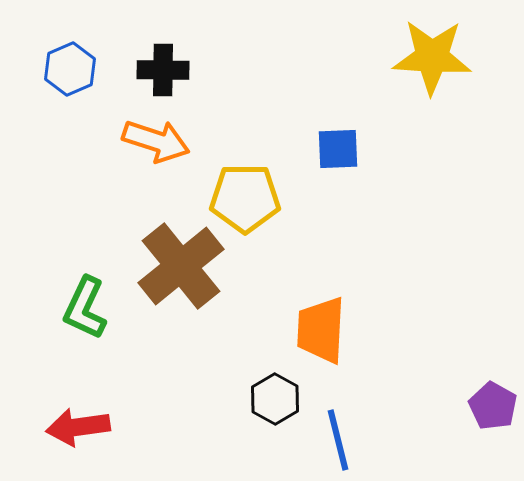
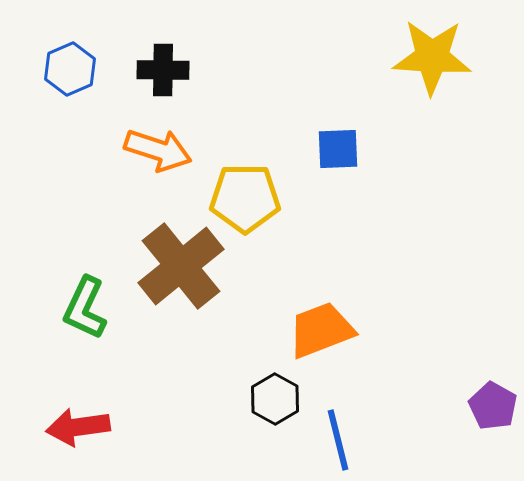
orange arrow: moved 2 px right, 9 px down
orange trapezoid: rotated 66 degrees clockwise
